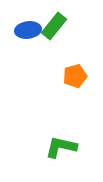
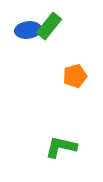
green rectangle: moved 5 px left
